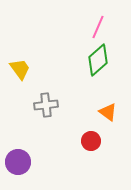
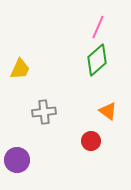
green diamond: moved 1 px left
yellow trapezoid: rotated 60 degrees clockwise
gray cross: moved 2 px left, 7 px down
orange triangle: moved 1 px up
purple circle: moved 1 px left, 2 px up
